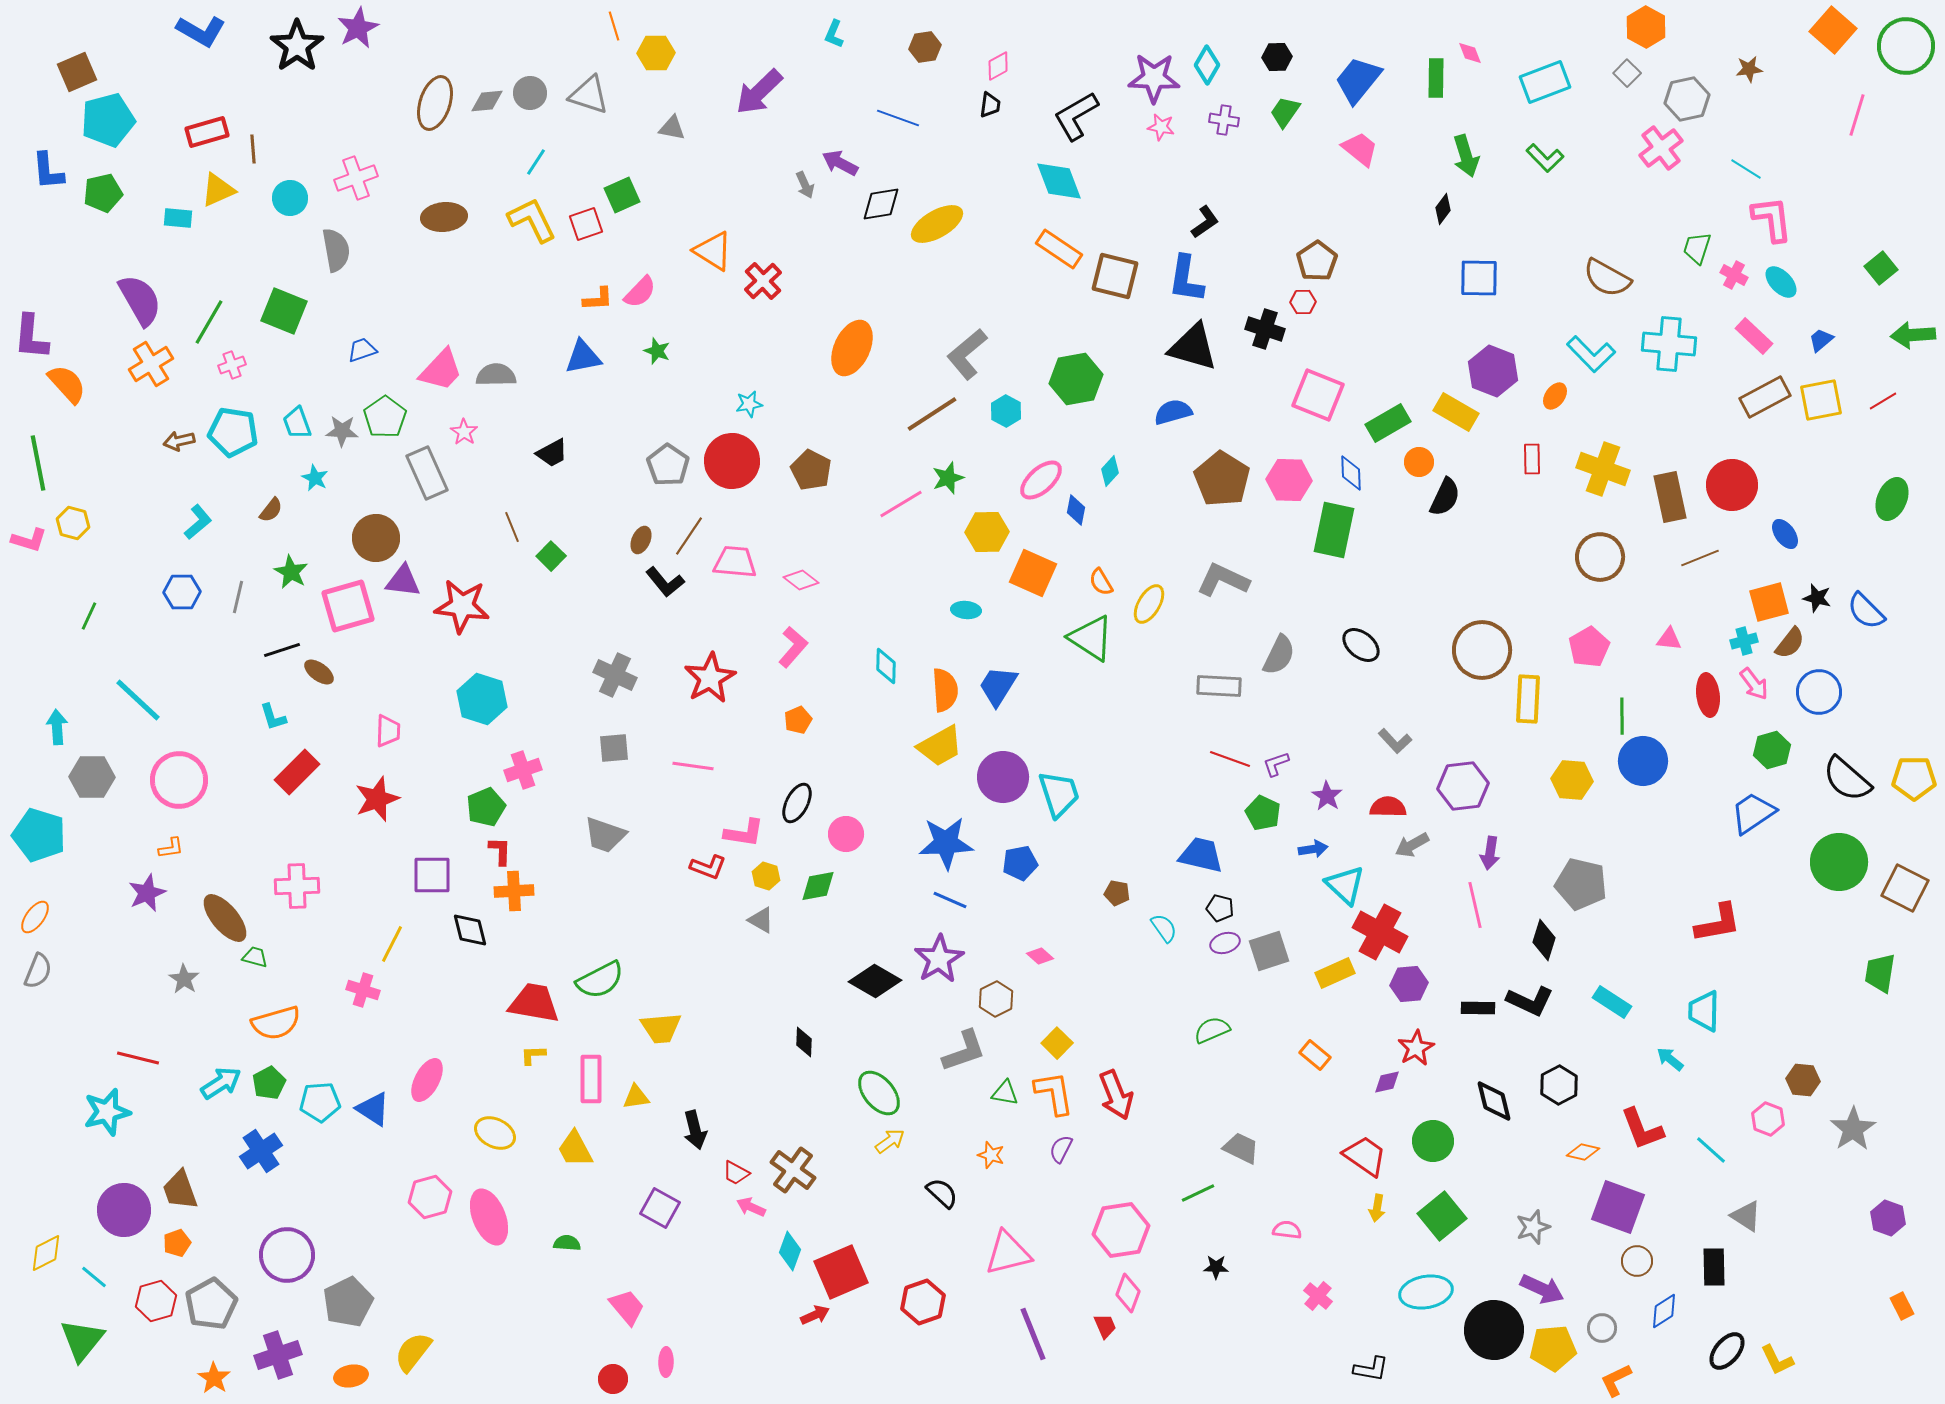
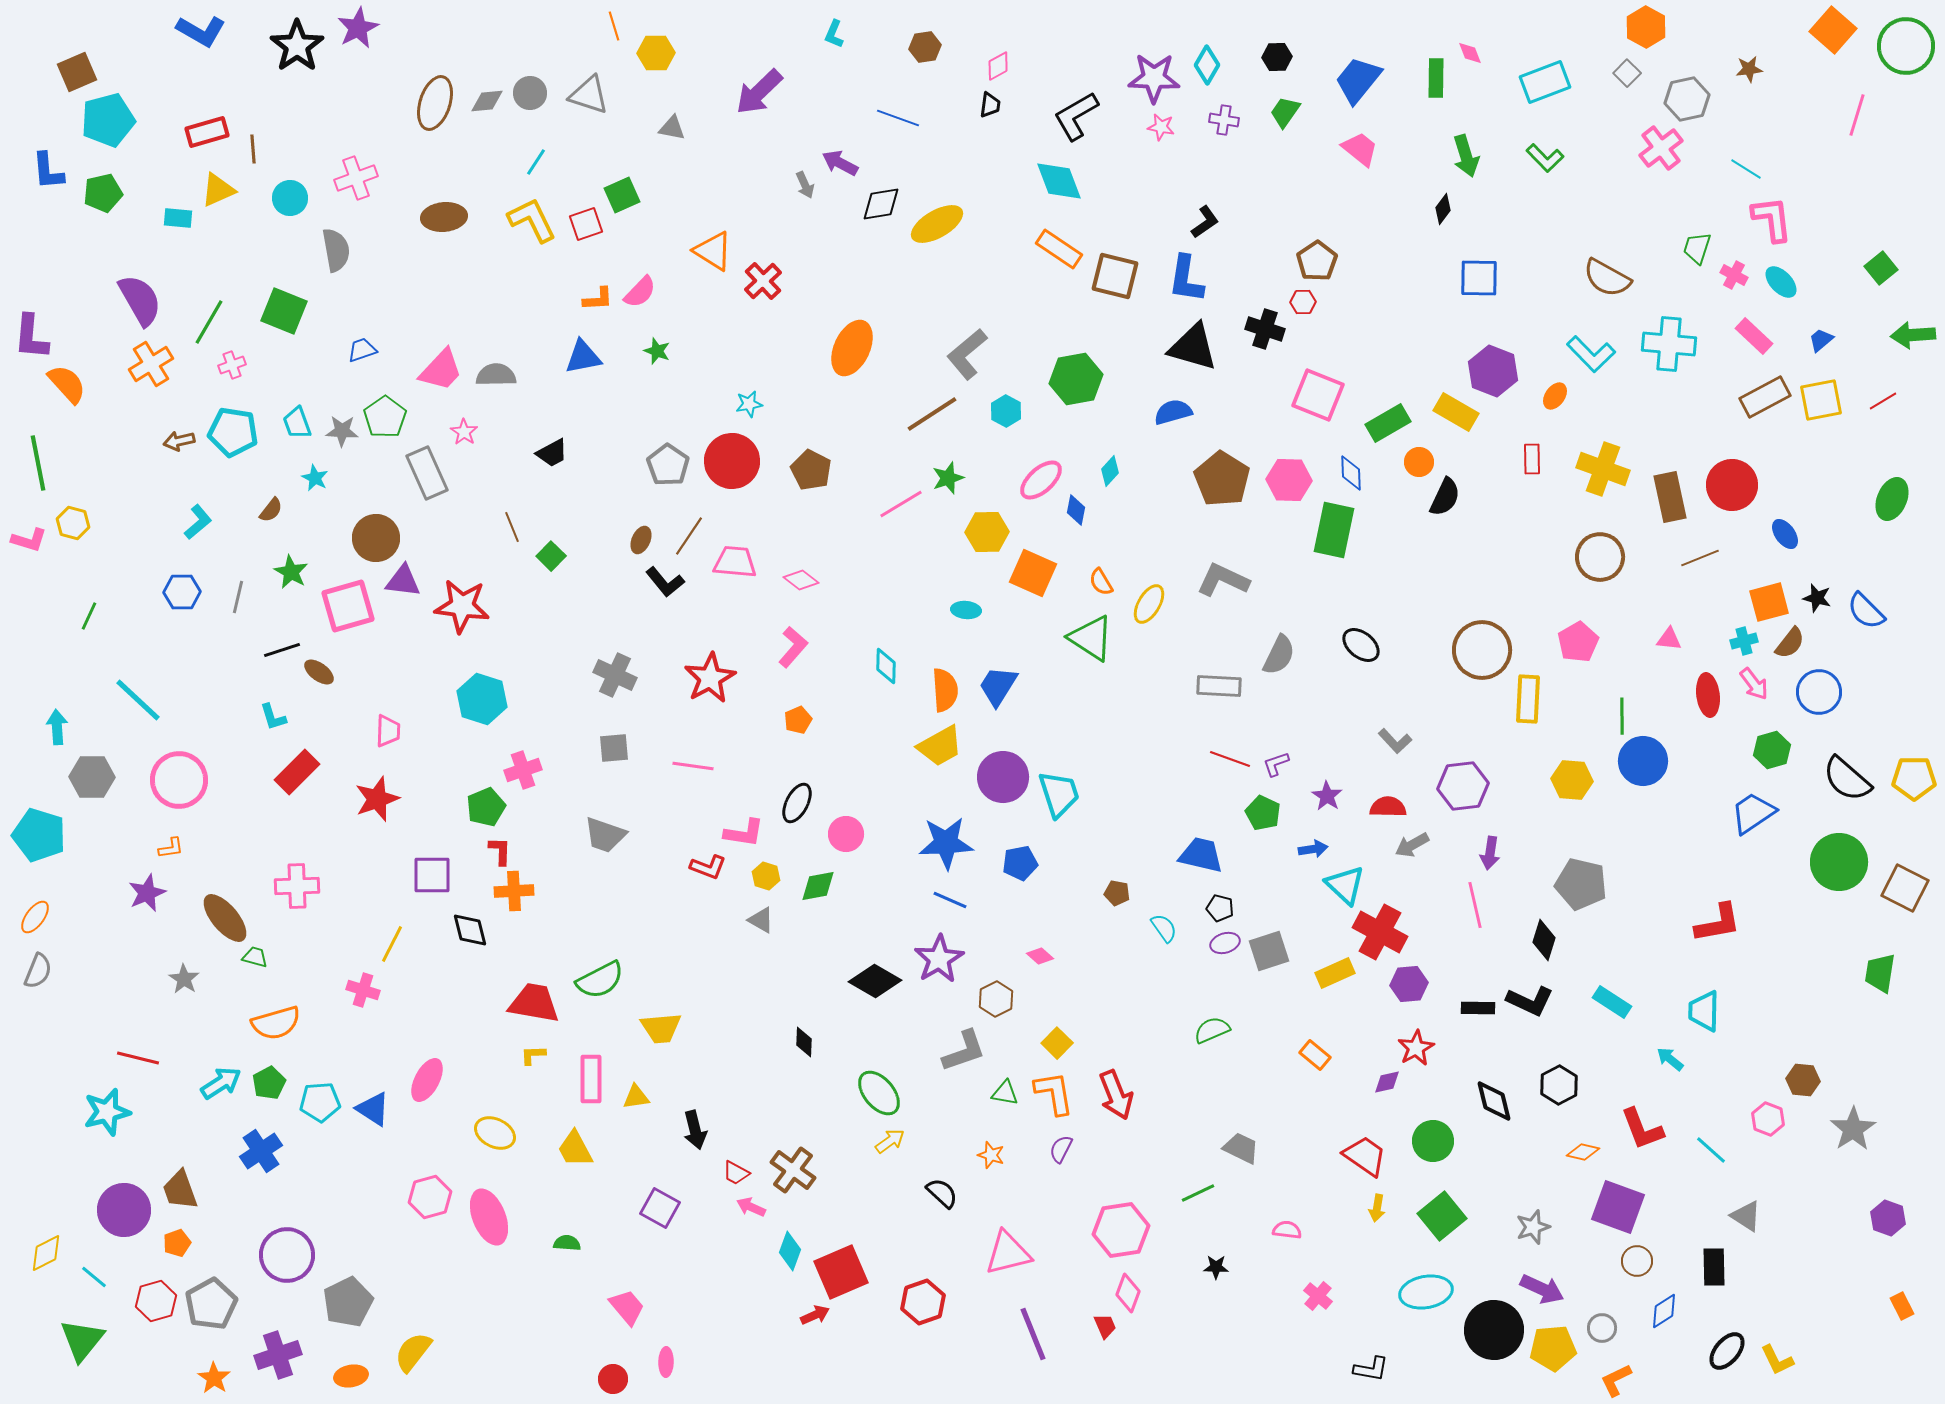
pink pentagon at (1589, 647): moved 11 px left, 5 px up
